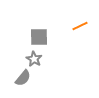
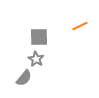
gray star: moved 2 px right
gray semicircle: moved 1 px right
